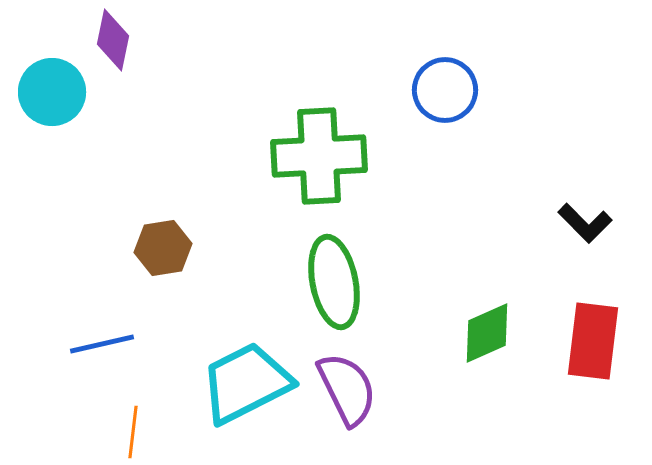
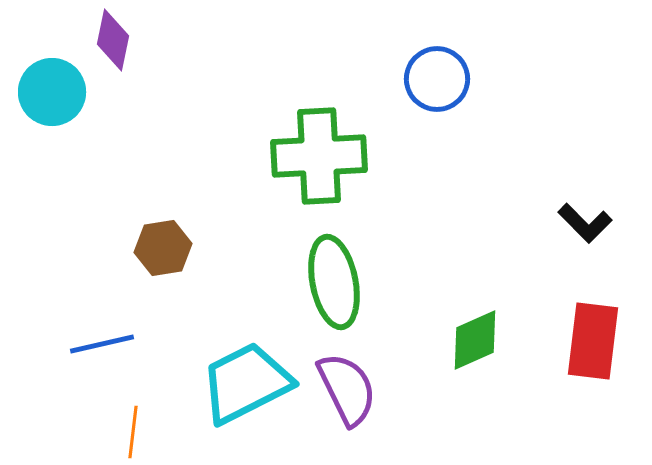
blue circle: moved 8 px left, 11 px up
green diamond: moved 12 px left, 7 px down
